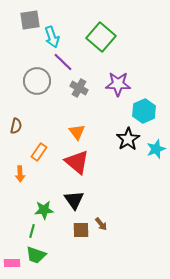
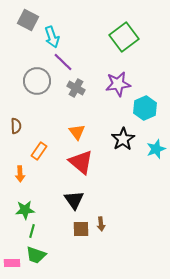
gray square: moved 2 px left; rotated 35 degrees clockwise
green square: moved 23 px right; rotated 12 degrees clockwise
purple star: rotated 10 degrees counterclockwise
gray cross: moved 3 px left
cyan hexagon: moved 1 px right, 3 px up
brown semicircle: rotated 14 degrees counterclockwise
black star: moved 5 px left
orange rectangle: moved 1 px up
red triangle: moved 4 px right
green star: moved 19 px left
brown arrow: rotated 32 degrees clockwise
brown square: moved 1 px up
